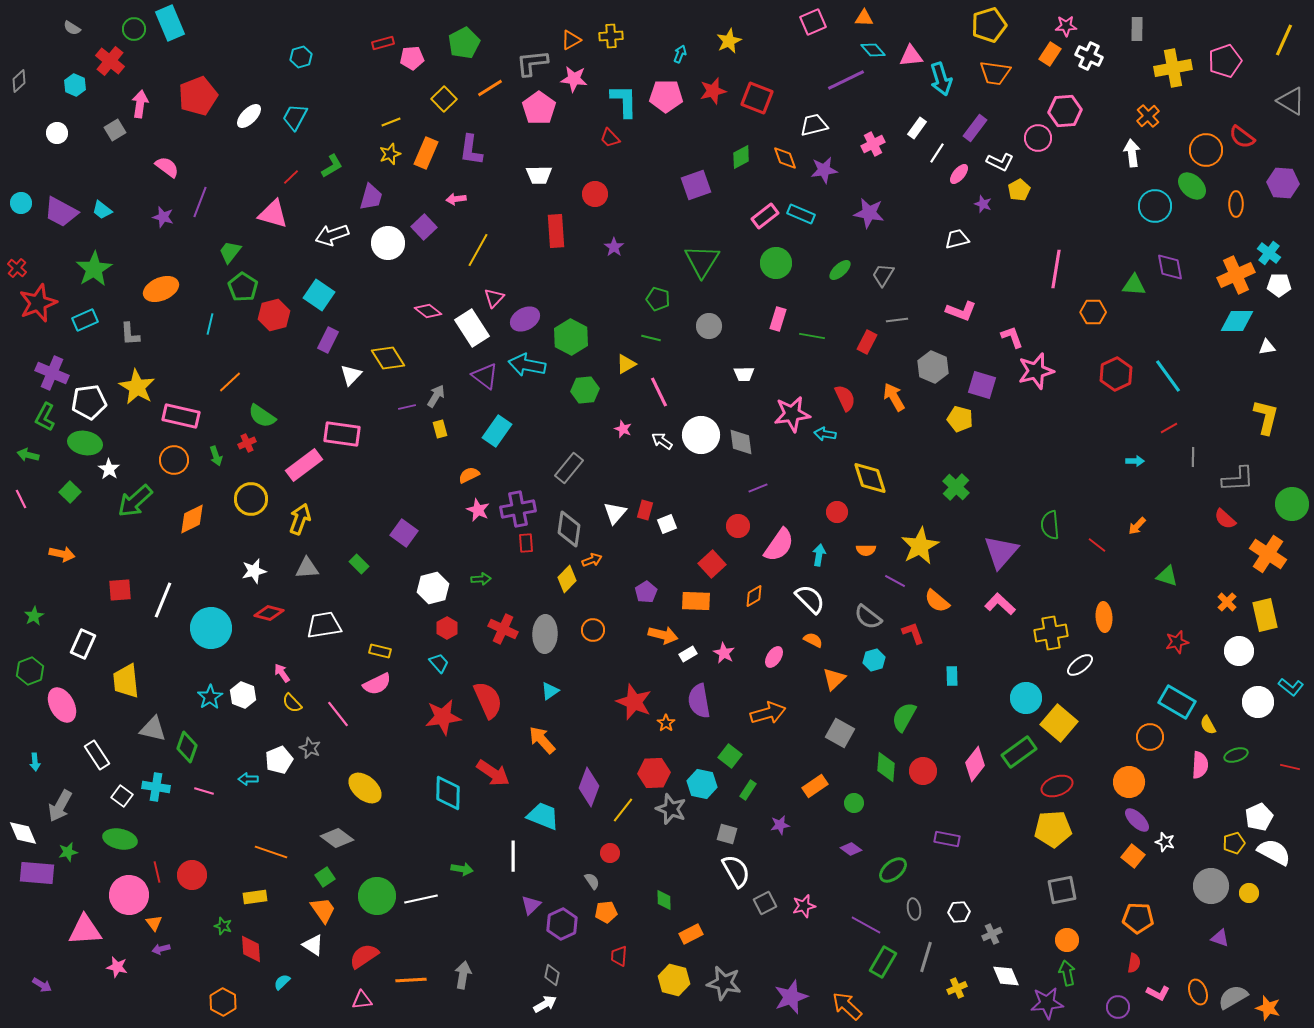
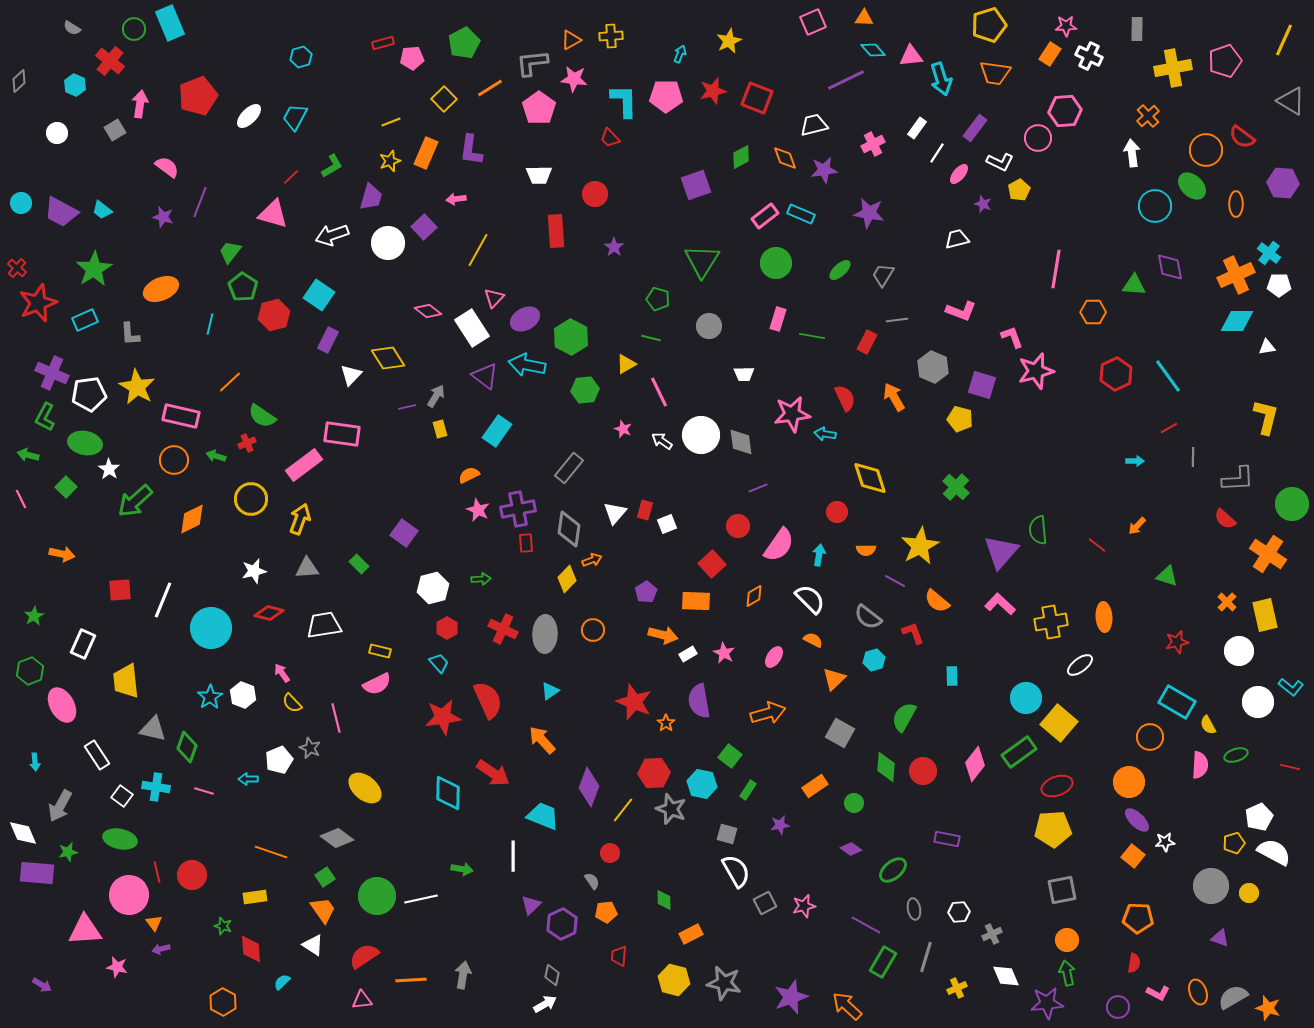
yellow star at (390, 154): moved 7 px down
white pentagon at (89, 402): moved 8 px up
green arrow at (216, 456): rotated 126 degrees clockwise
green square at (70, 492): moved 4 px left, 5 px up
green semicircle at (1050, 525): moved 12 px left, 5 px down
yellow cross at (1051, 633): moved 11 px up
pink line at (338, 714): moved 2 px left, 4 px down; rotated 24 degrees clockwise
white star at (1165, 842): rotated 24 degrees counterclockwise
